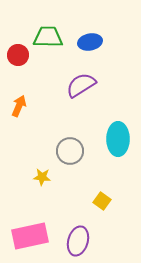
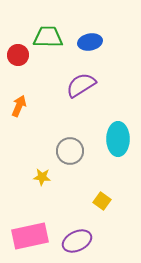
purple ellipse: moved 1 px left; rotated 48 degrees clockwise
